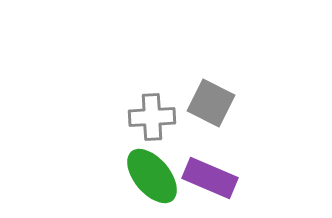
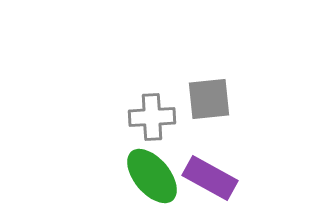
gray square: moved 2 px left, 4 px up; rotated 33 degrees counterclockwise
purple rectangle: rotated 6 degrees clockwise
